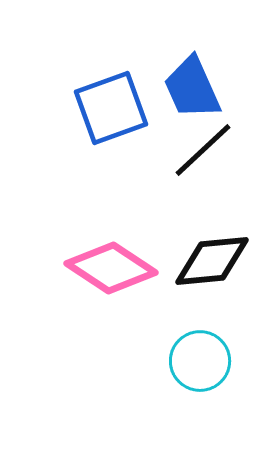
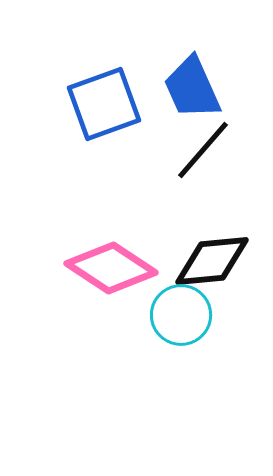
blue square: moved 7 px left, 4 px up
black line: rotated 6 degrees counterclockwise
cyan circle: moved 19 px left, 46 px up
